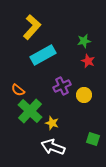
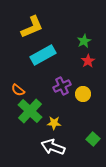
yellow L-shape: rotated 25 degrees clockwise
green star: rotated 16 degrees counterclockwise
red star: rotated 16 degrees clockwise
yellow circle: moved 1 px left, 1 px up
yellow star: moved 2 px right; rotated 16 degrees counterclockwise
green square: rotated 24 degrees clockwise
